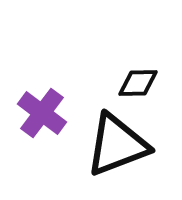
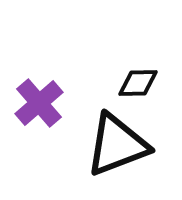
purple cross: moved 3 px left, 10 px up; rotated 12 degrees clockwise
